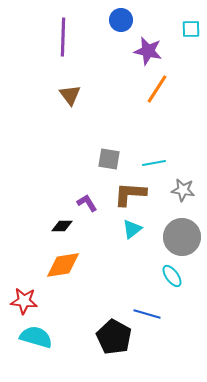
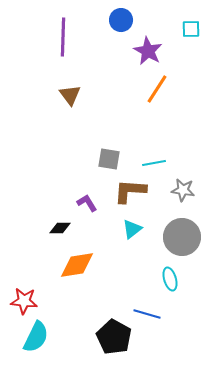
purple star: rotated 16 degrees clockwise
brown L-shape: moved 3 px up
black diamond: moved 2 px left, 2 px down
orange diamond: moved 14 px right
cyan ellipse: moved 2 px left, 3 px down; rotated 20 degrees clockwise
cyan semicircle: rotated 100 degrees clockwise
